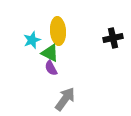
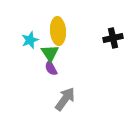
cyan star: moved 2 px left
green triangle: rotated 30 degrees clockwise
